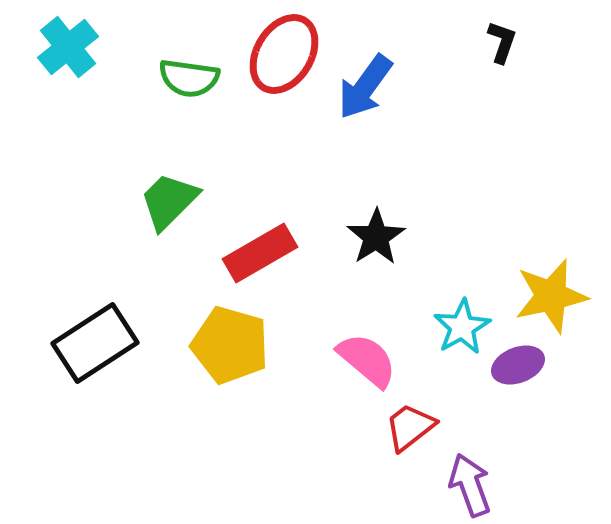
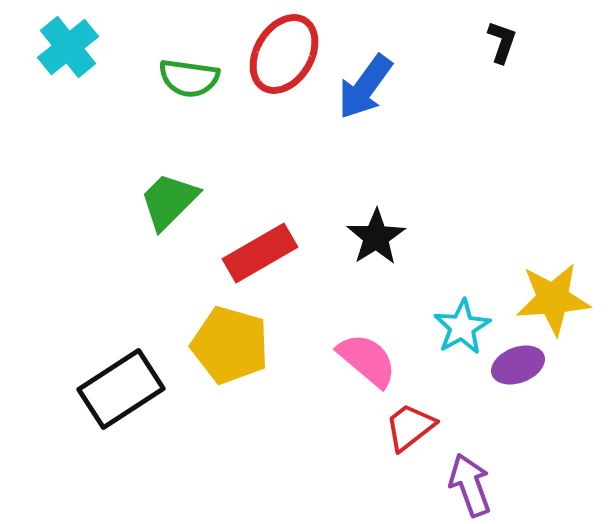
yellow star: moved 2 px right, 3 px down; rotated 8 degrees clockwise
black rectangle: moved 26 px right, 46 px down
